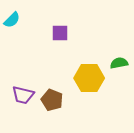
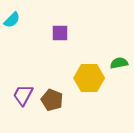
purple trapezoid: rotated 105 degrees clockwise
